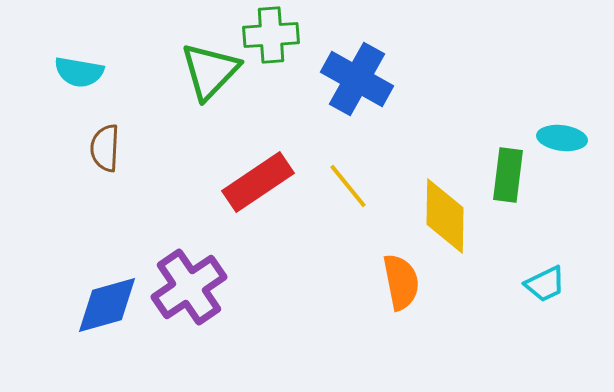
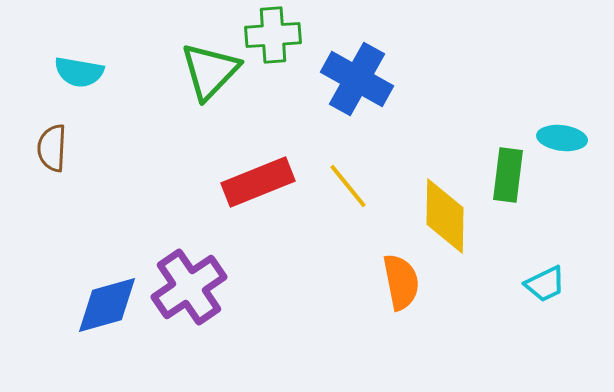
green cross: moved 2 px right
brown semicircle: moved 53 px left
red rectangle: rotated 12 degrees clockwise
